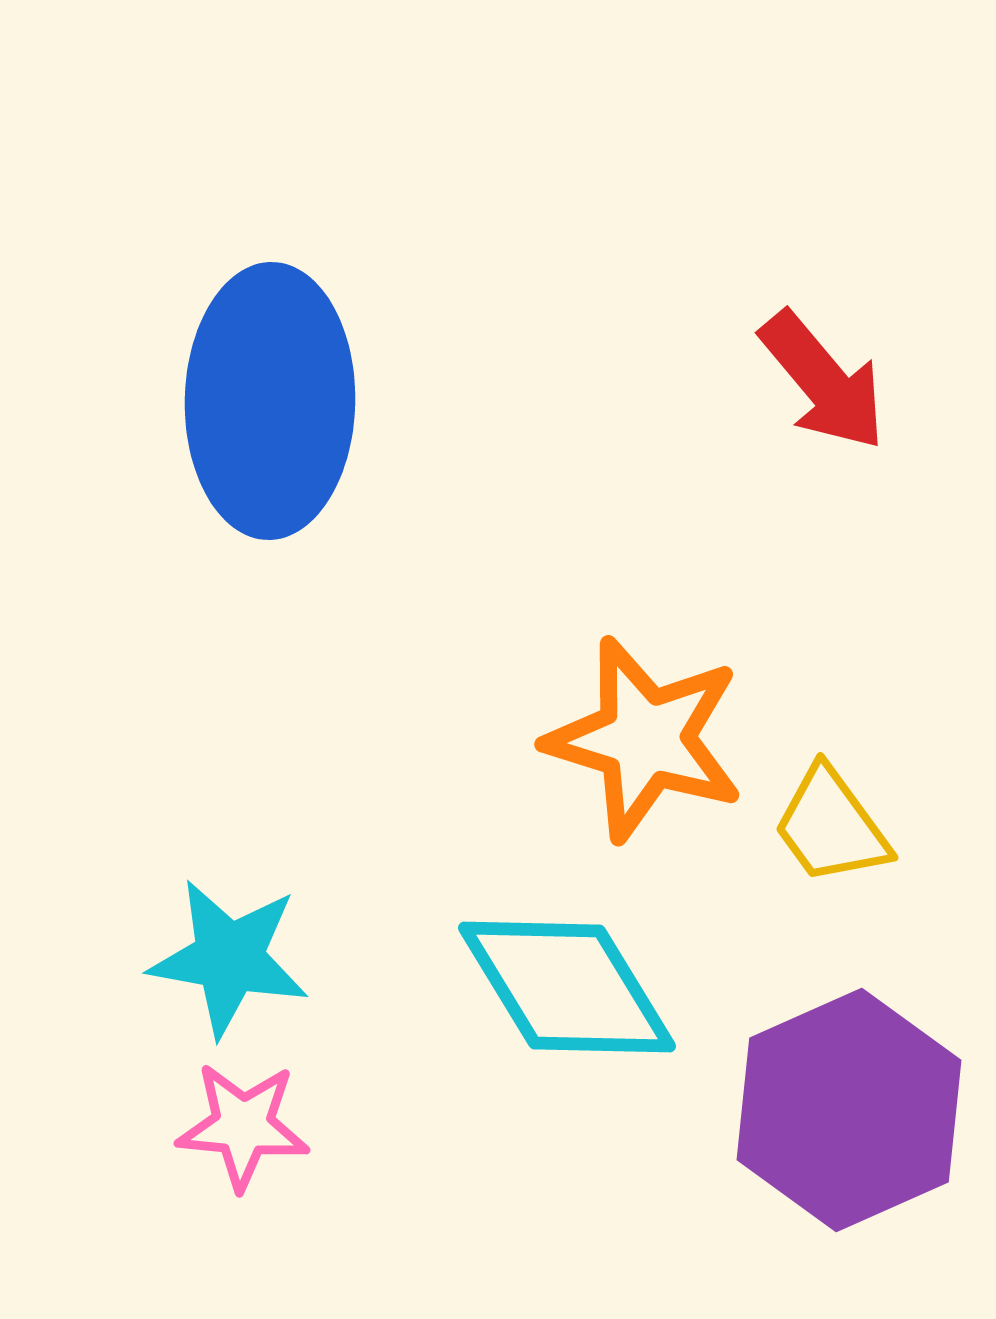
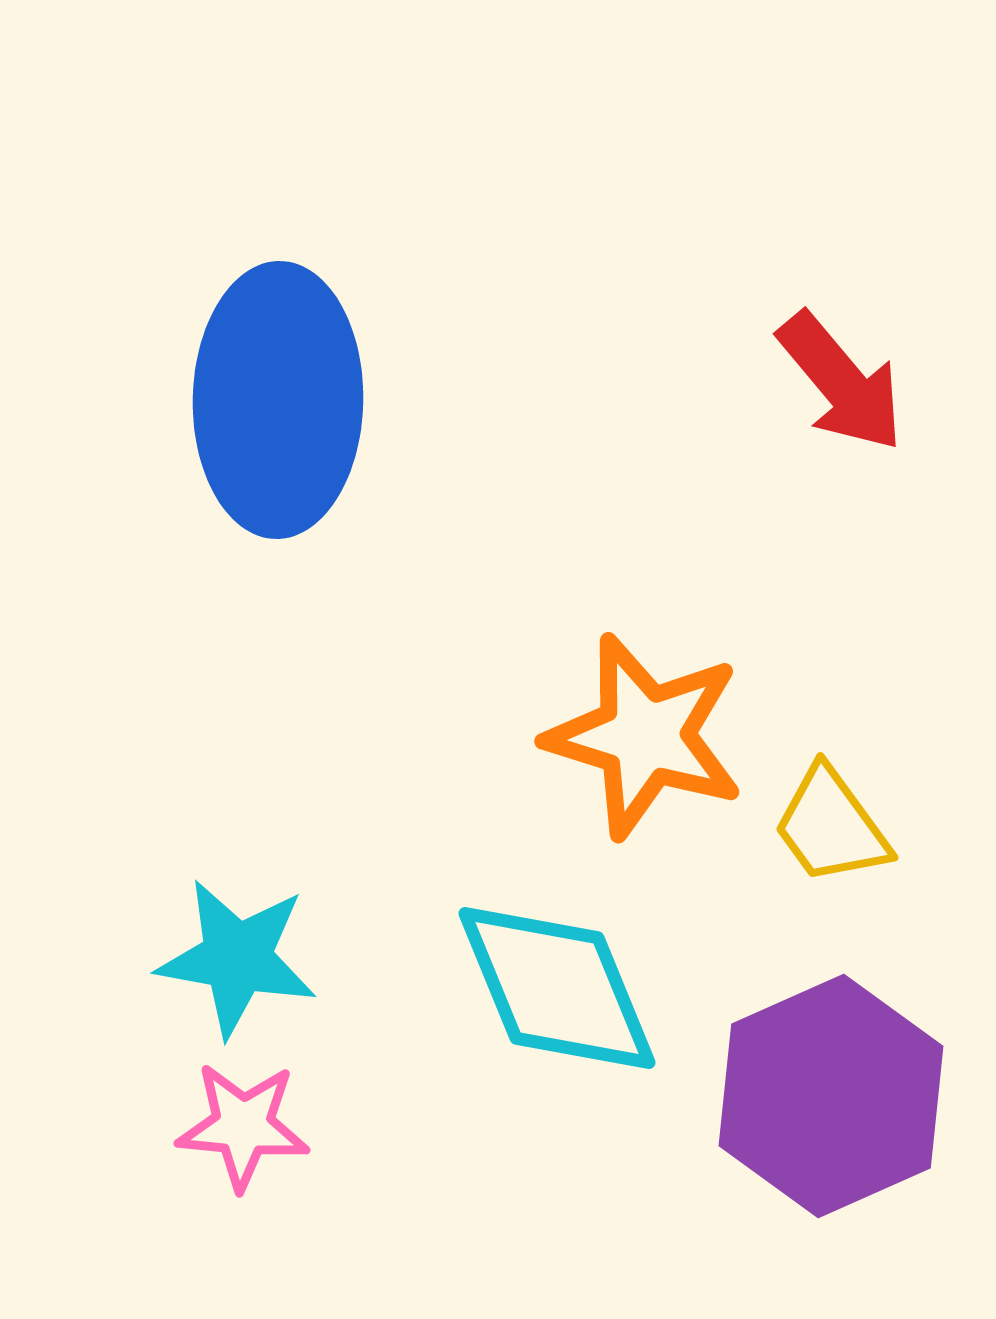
red arrow: moved 18 px right, 1 px down
blue ellipse: moved 8 px right, 1 px up
orange star: moved 3 px up
cyan star: moved 8 px right
cyan diamond: moved 10 px left, 1 px down; rotated 9 degrees clockwise
purple hexagon: moved 18 px left, 14 px up
